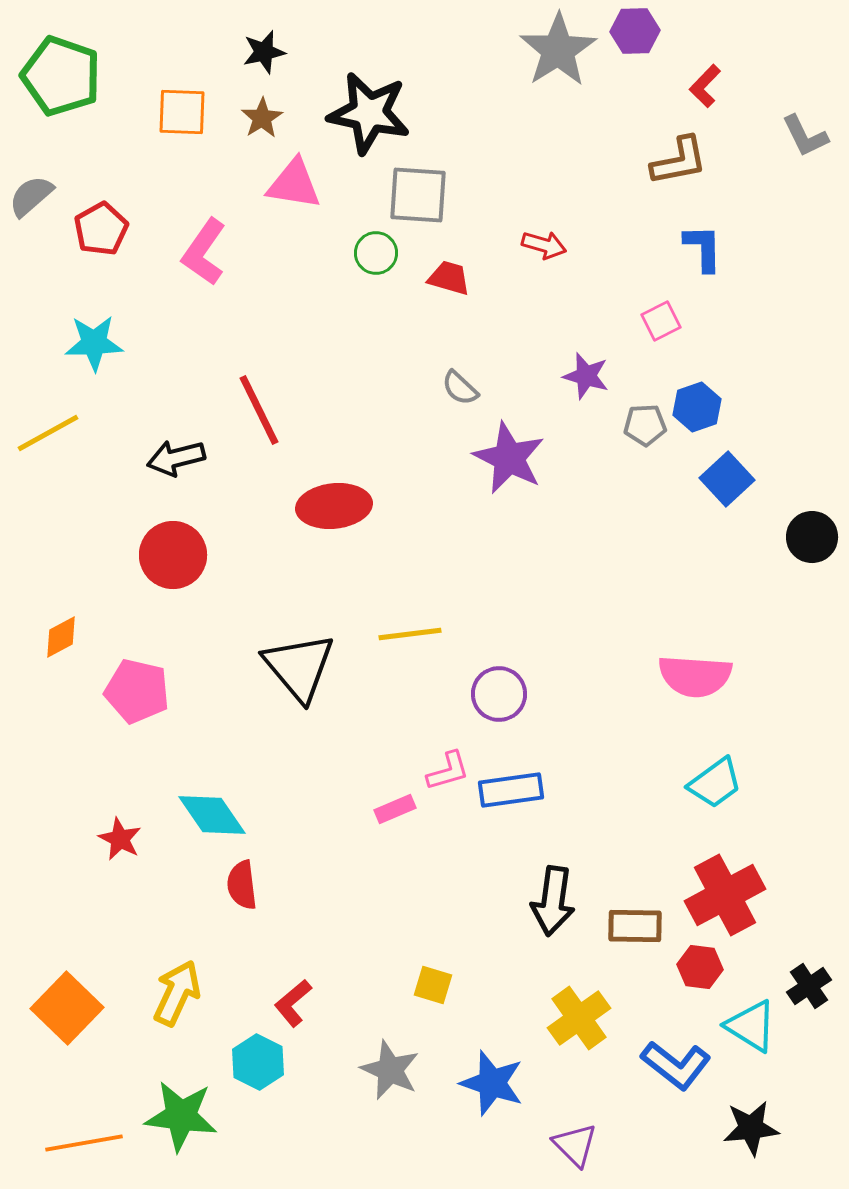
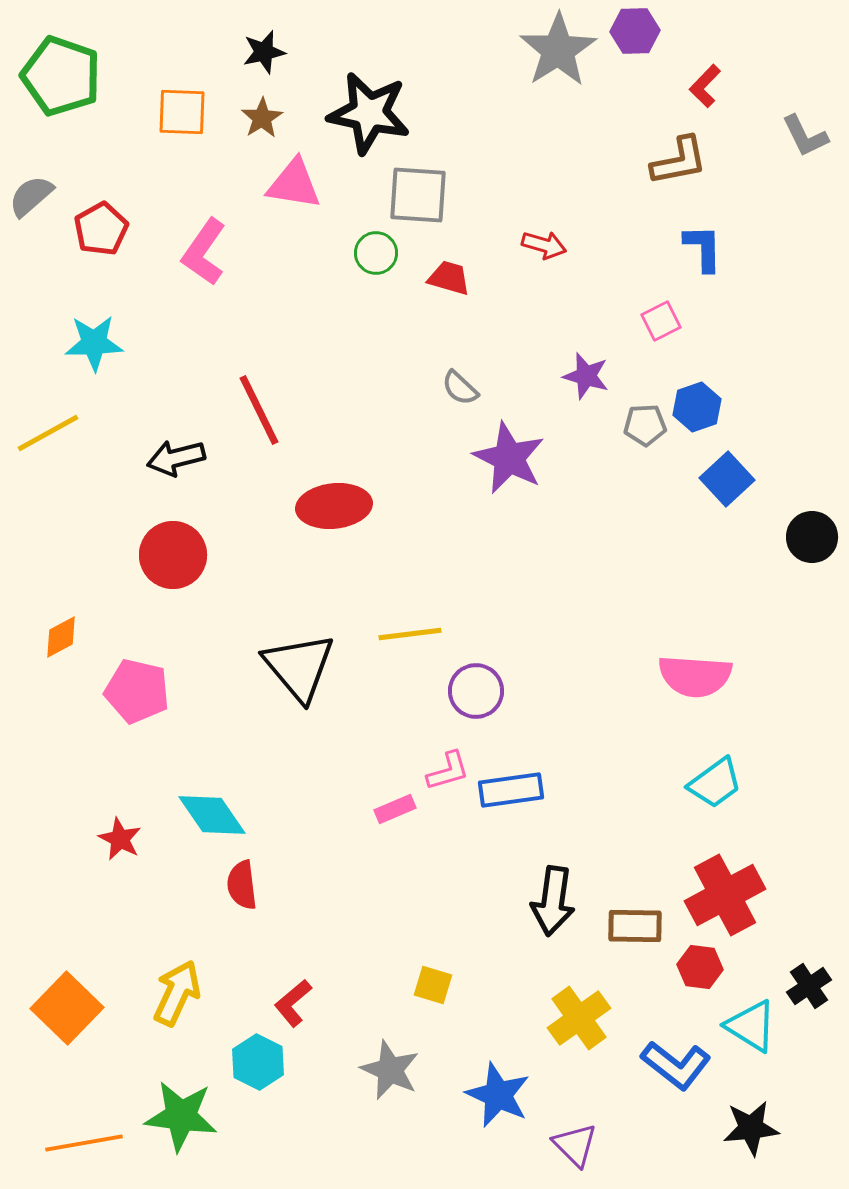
purple circle at (499, 694): moved 23 px left, 3 px up
blue star at (492, 1083): moved 6 px right, 12 px down; rotated 6 degrees clockwise
